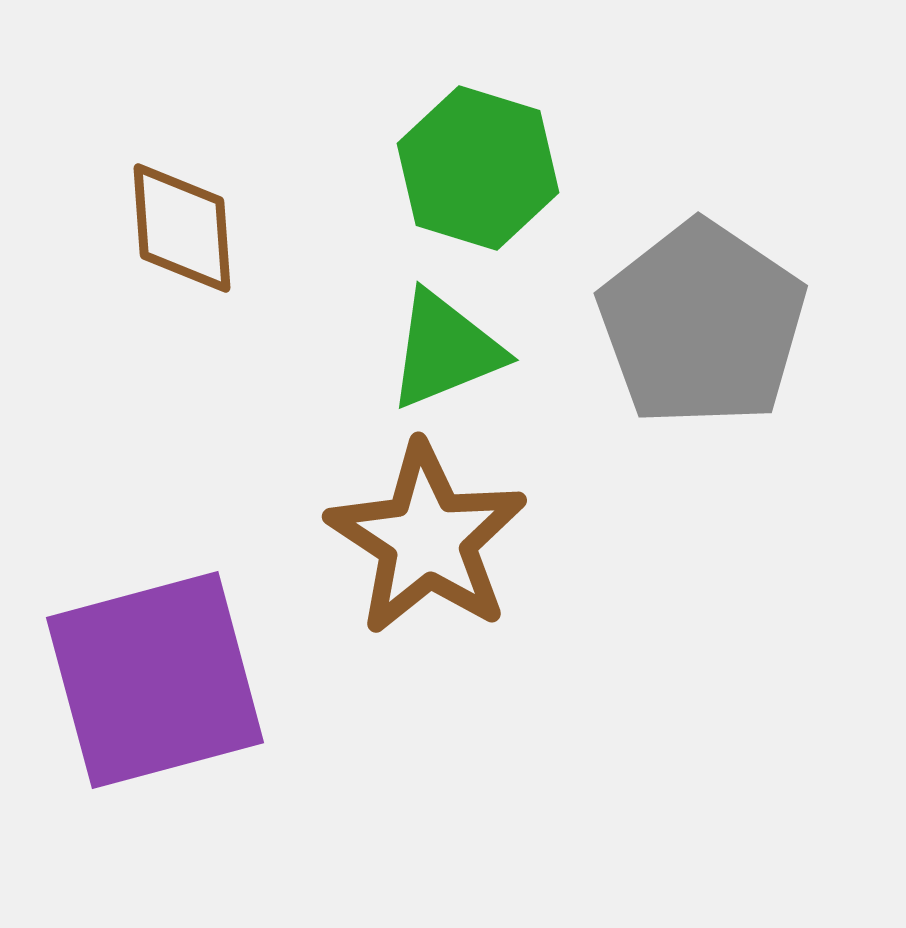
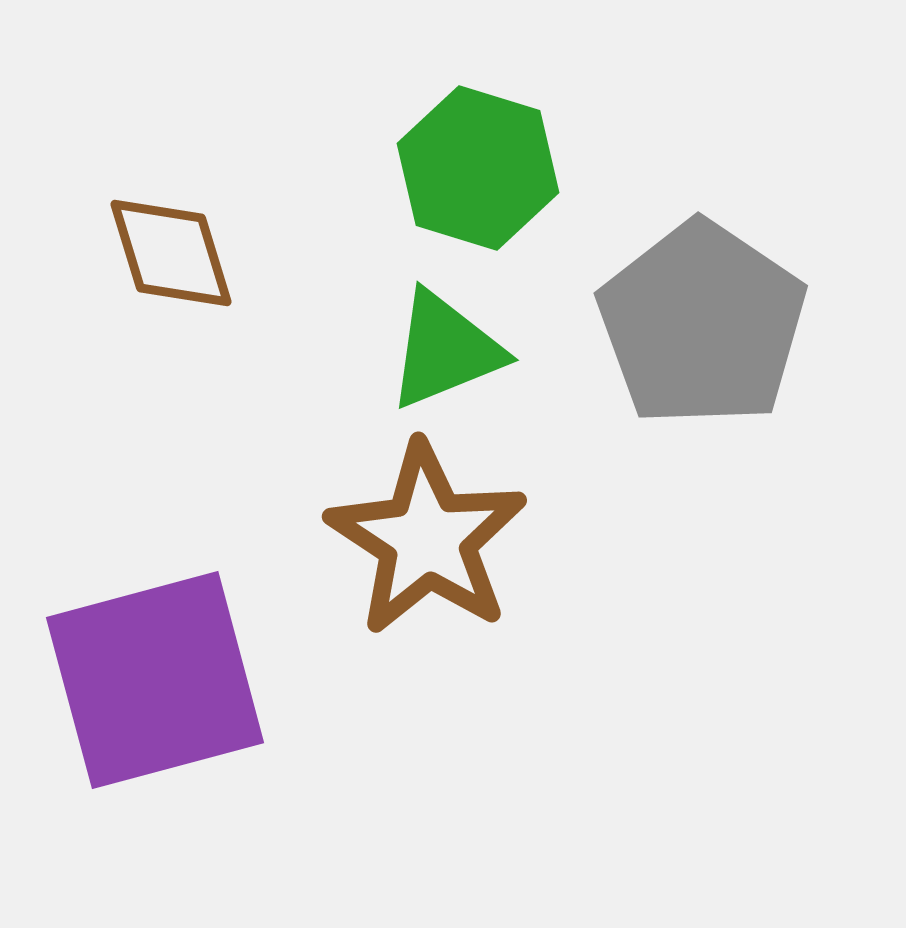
brown diamond: moved 11 px left, 25 px down; rotated 13 degrees counterclockwise
